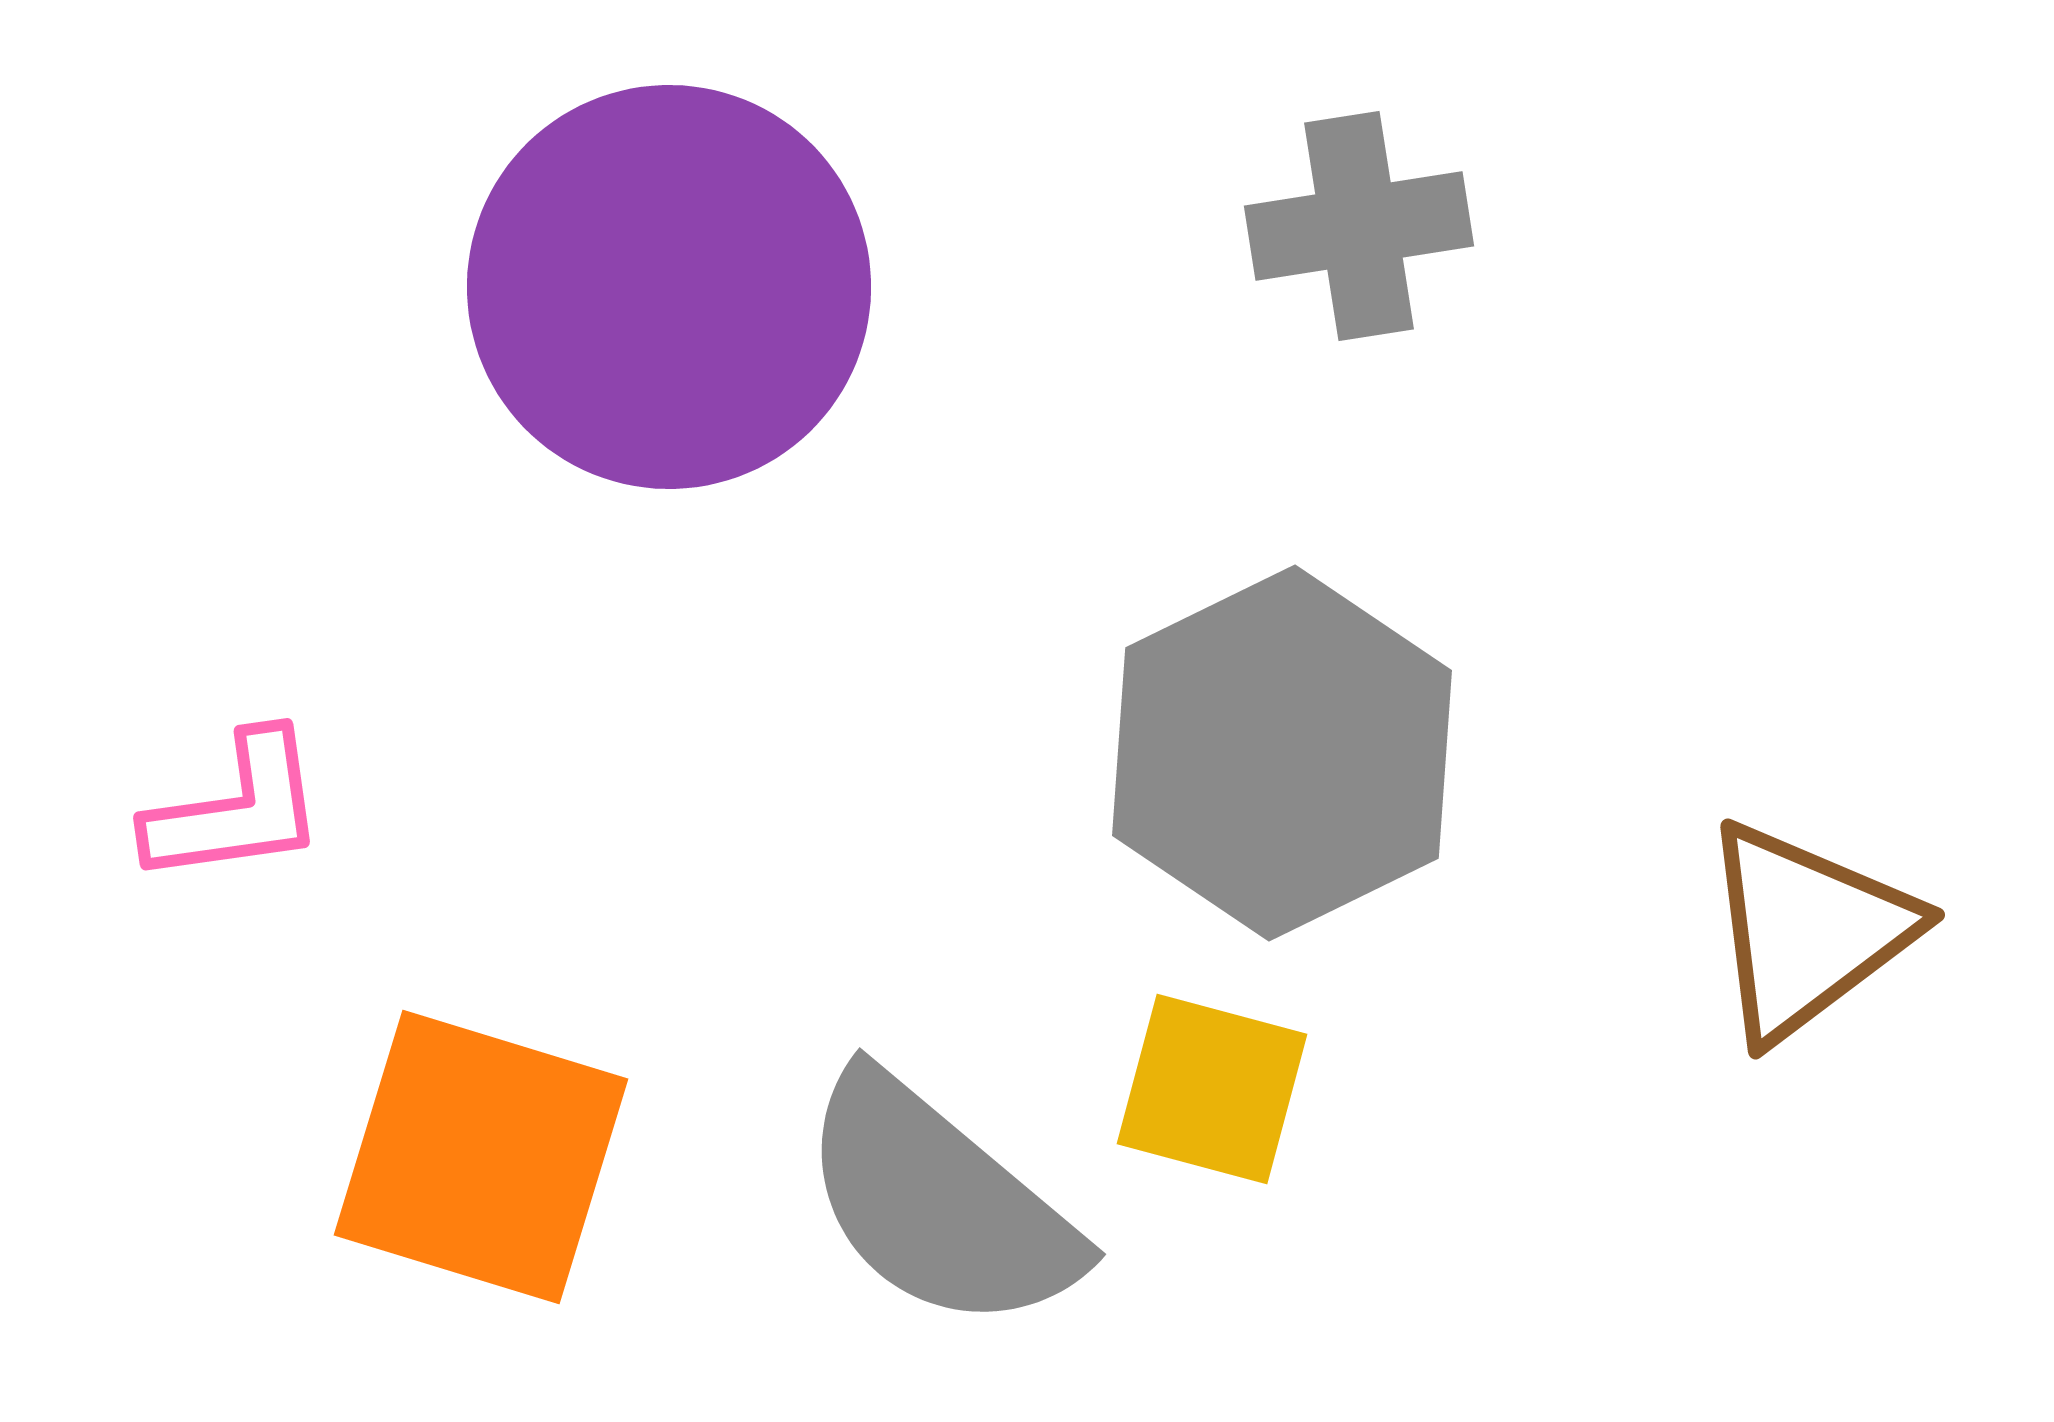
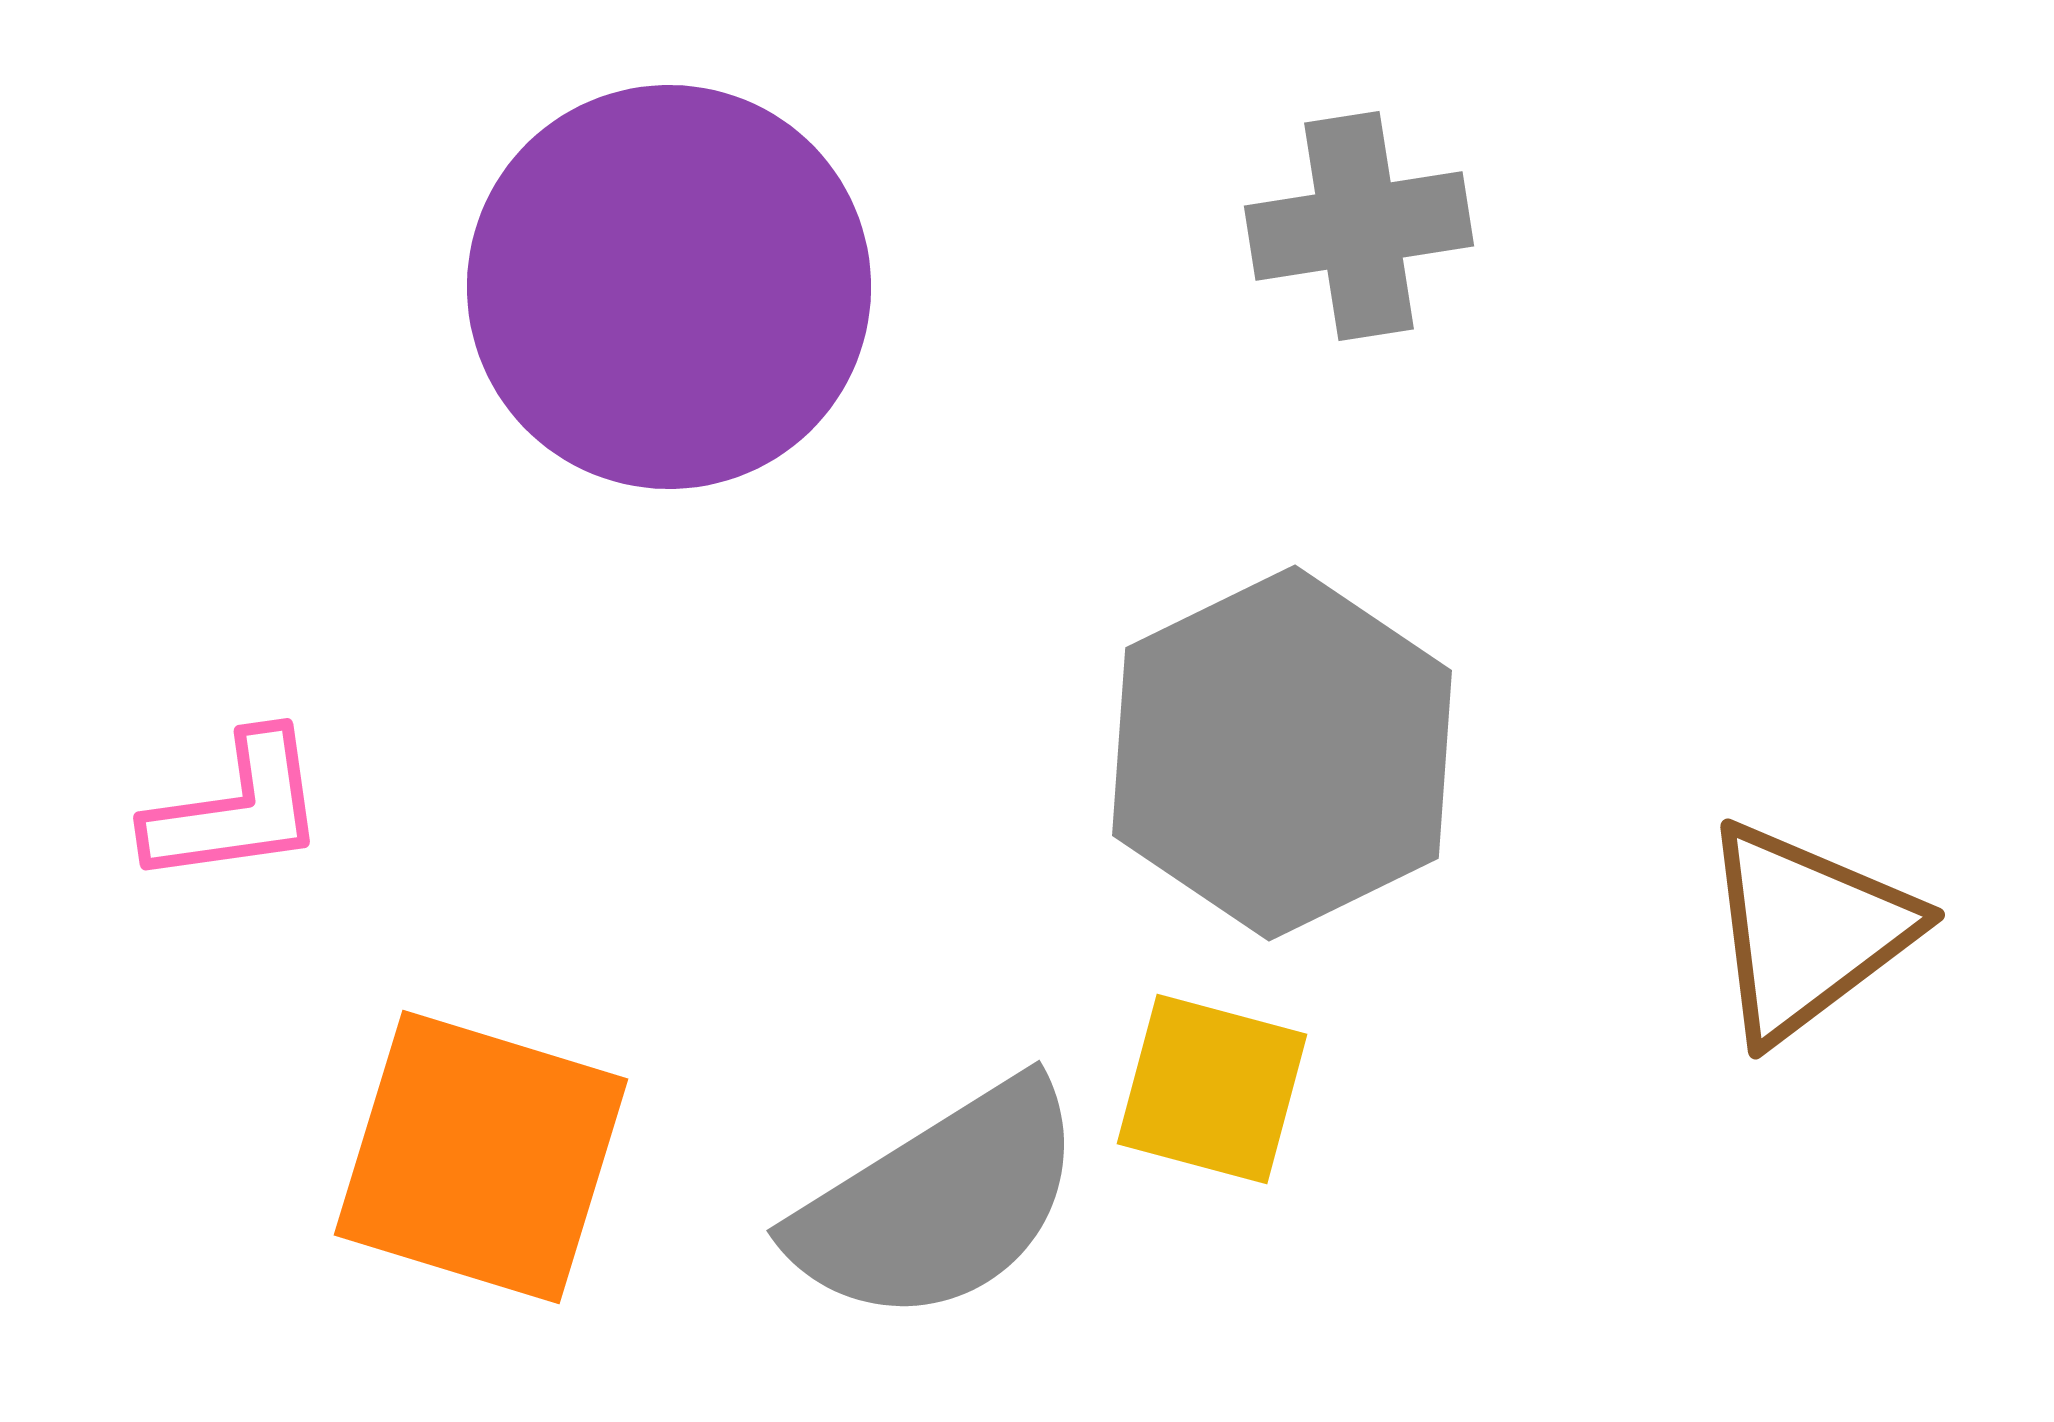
gray semicircle: rotated 72 degrees counterclockwise
